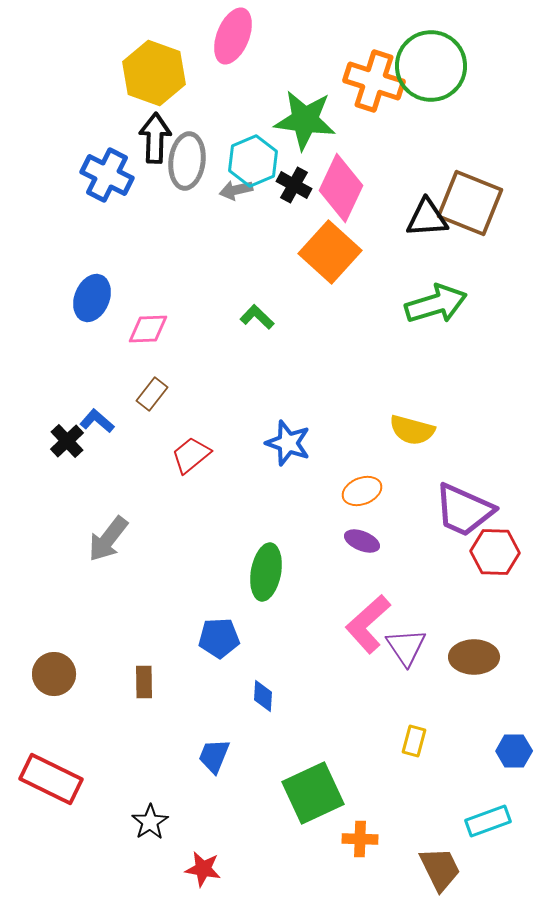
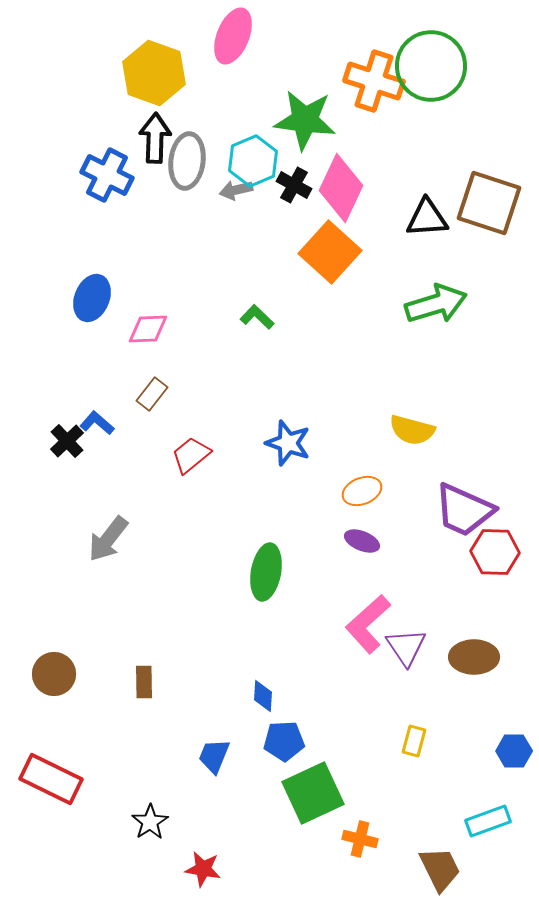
brown square at (470, 203): moved 19 px right; rotated 4 degrees counterclockwise
blue L-shape at (97, 421): moved 2 px down
blue pentagon at (219, 638): moved 65 px right, 103 px down
orange cross at (360, 839): rotated 12 degrees clockwise
